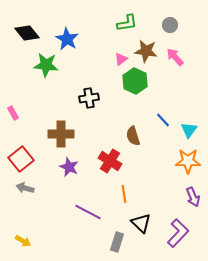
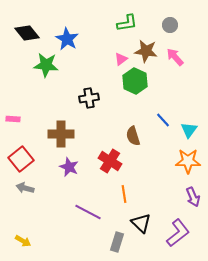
pink rectangle: moved 6 px down; rotated 56 degrees counterclockwise
purple L-shape: rotated 8 degrees clockwise
